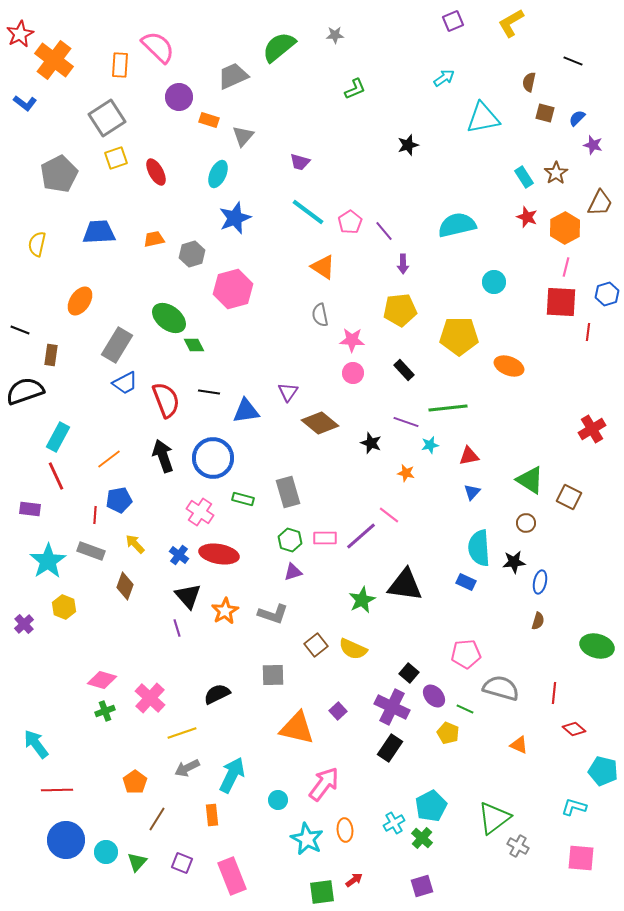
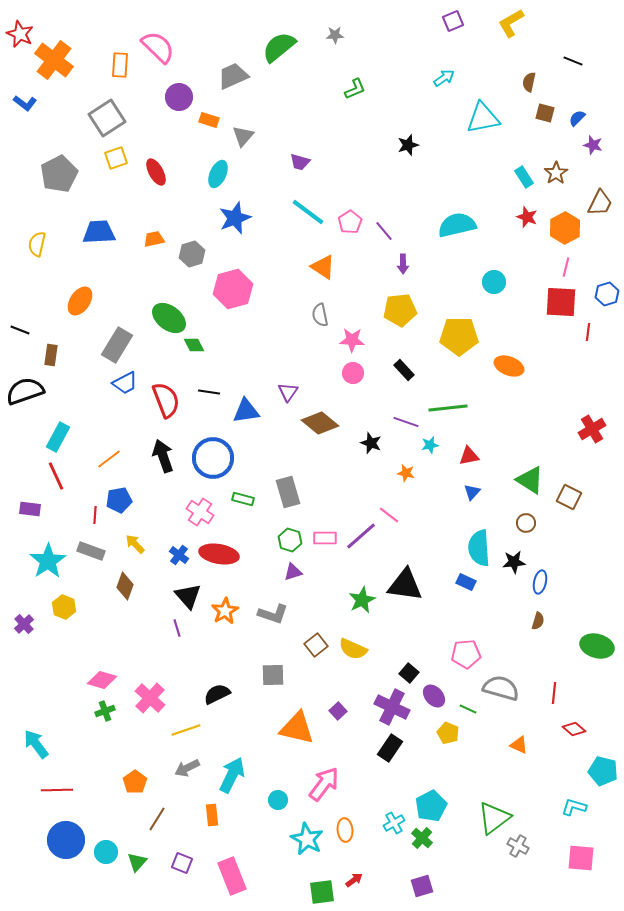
red star at (20, 34): rotated 20 degrees counterclockwise
green line at (465, 709): moved 3 px right
yellow line at (182, 733): moved 4 px right, 3 px up
